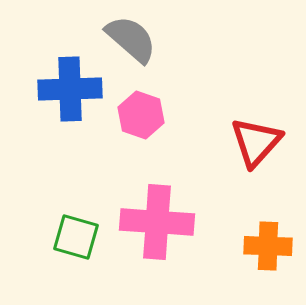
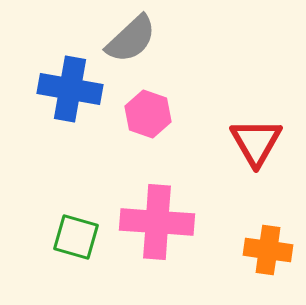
gray semicircle: rotated 96 degrees clockwise
blue cross: rotated 12 degrees clockwise
pink hexagon: moved 7 px right, 1 px up
red triangle: rotated 12 degrees counterclockwise
orange cross: moved 4 px down; rotated 6 degrees clockwise
